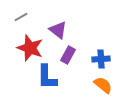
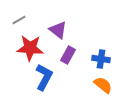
gray line: moved 2 px left, 3 px down
red star: rotated 16 degrees counterclockwise
blue cross: rotated 12 degrees clockwise
blue L-shape: moved 3 px left; rotated 152 degrees counterclockwise
